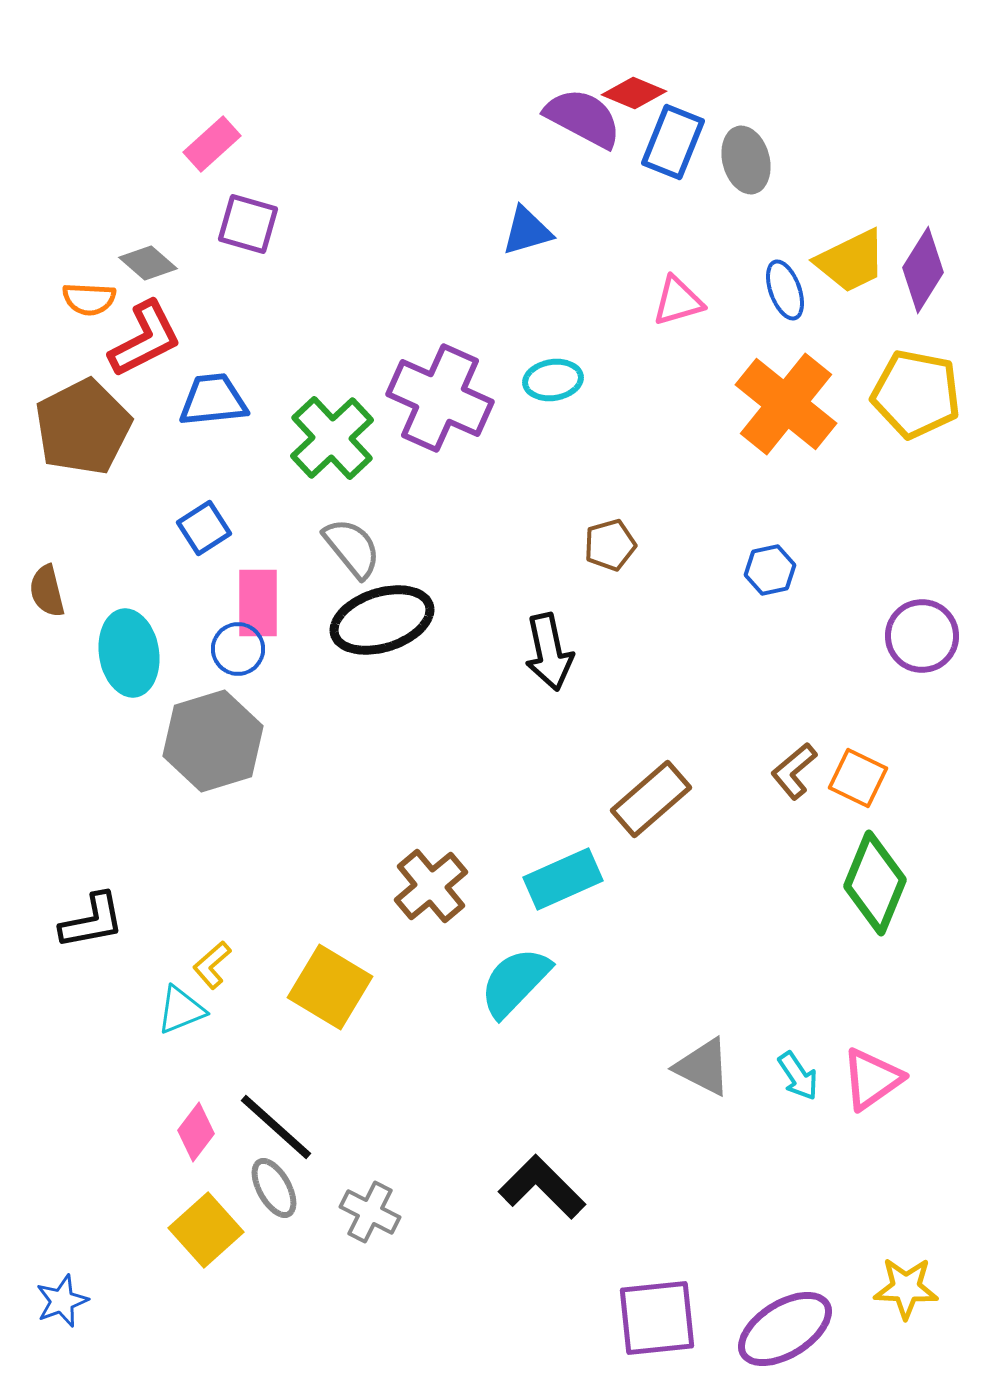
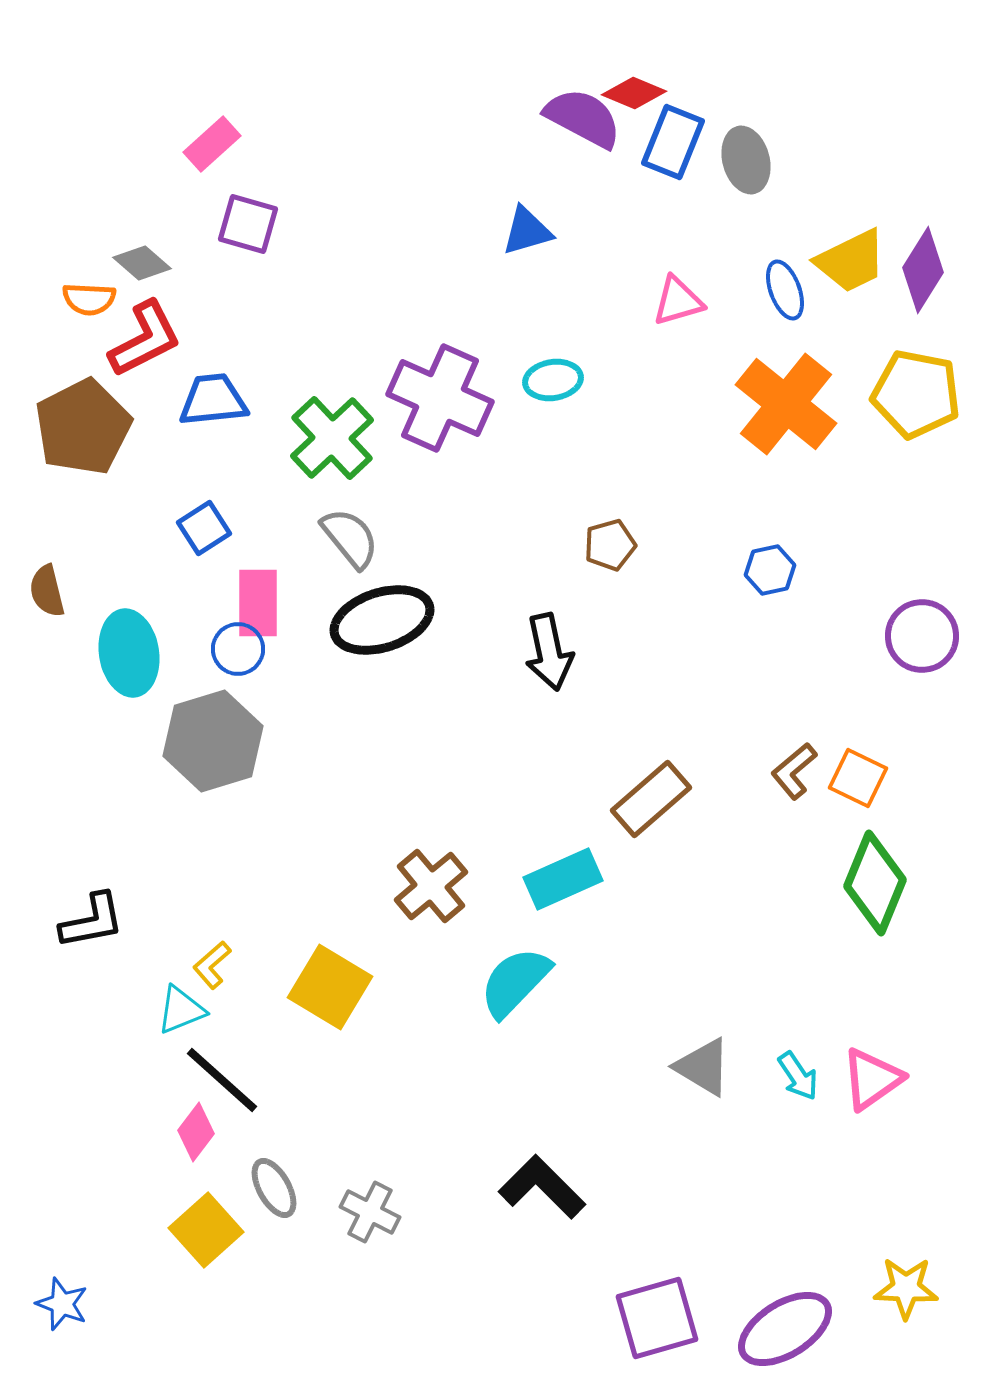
gray diamond at (148, 263): moved 6 px left
gray semicircle at (352, 548): moved 2 px left, 10 px up
gray triangle at (703, 1067): rotated 4 degrees clockwise
black line at (276, 1127): moved 54 px left, 47 px up
blue star at (62, 1301): moved 3 px down; rotated 30 degrees counterclockwise
purple square at (657, 1318): rotated 10 degrees counterclockwise
